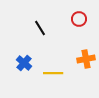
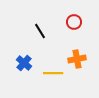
red circle: moved 5 px left, 3 px down
black line: moved 3 px down
orange cross: moved 9 px left
